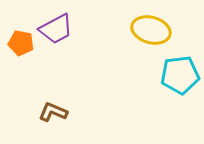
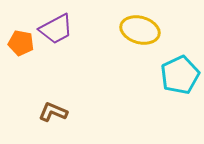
yellow ellipse: moved 11 px left
cyan pentagon: rotated 18 degrees counterclockwise
